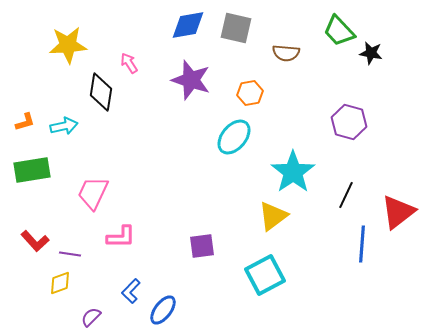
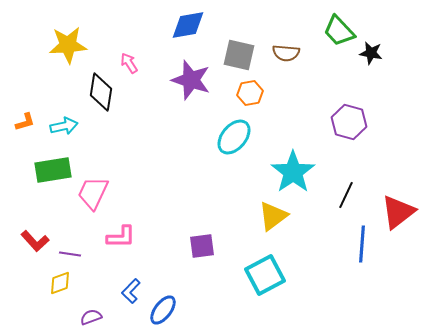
gray square: moved 3 px right, 27 px down
green rectangle: moved 21 px right
purple semicircle: rotated 25 degrees clockwise
